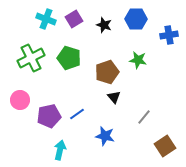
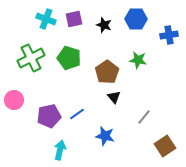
purple square: rotated 18 degrees clockwise
brown pentagon: rotated 15 degrees counterclockwise
pink circle: moved 6 px left
